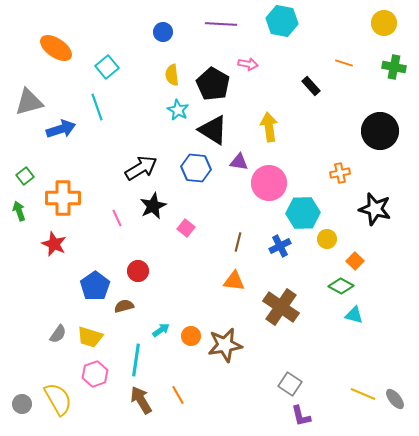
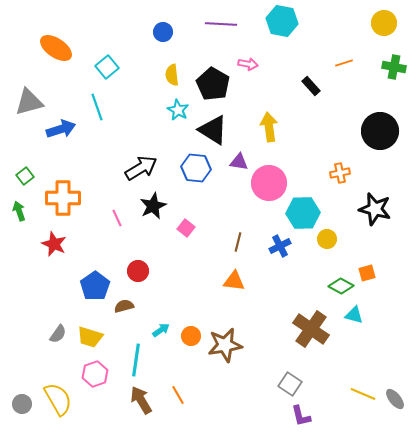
orange line at (344, 63): rotated 36 degrees counterclockwise
orange square at (355, 261): moved 12 px right, 12 px down; rotated 30 degrees clockwise
brown cross at (281, 307): moved 30 px right, 22 px down
